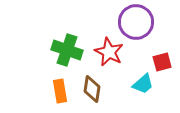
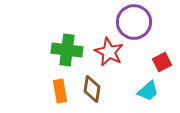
purple circle: moved 2 px left
green cross: rotated 12 degrees counterclockwise
red square: rotated 12 degrees counterclockwise
cyan trapezoid: moved 5 px right, 7 px down
